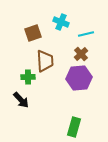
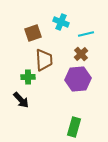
brown trapezoid: moved 1 px left, 1 px up
purple hexagon: moved 1 px left, 1 px down
